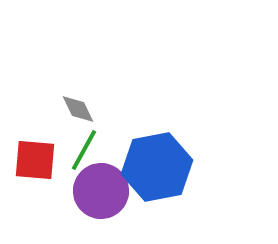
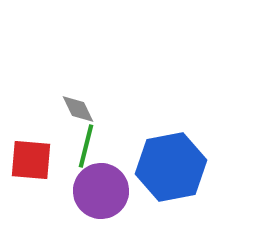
green line: moved 2 px right, 4 px up; rotated 15 degrees counterclockwise
red square: moved 4 px left
blue hexagon: moved 14 px right
